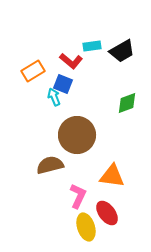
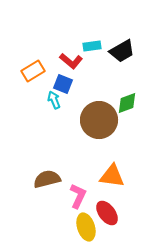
cyan arrow: moved 3 px down
brown circle: moved 22 px right, 15 px up
brown semicircle: moved 3 px left, 14 px down
